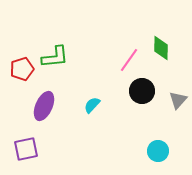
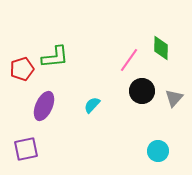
gray triangle: moved 4 px left, 2 px up
